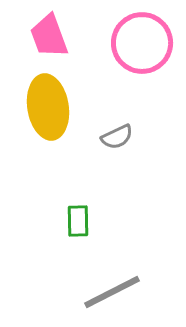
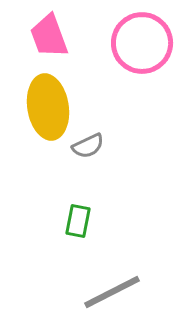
gray semicircle: moved 29 px left, 9 px down
green rectangle: rotated 12 degrees clockwise
